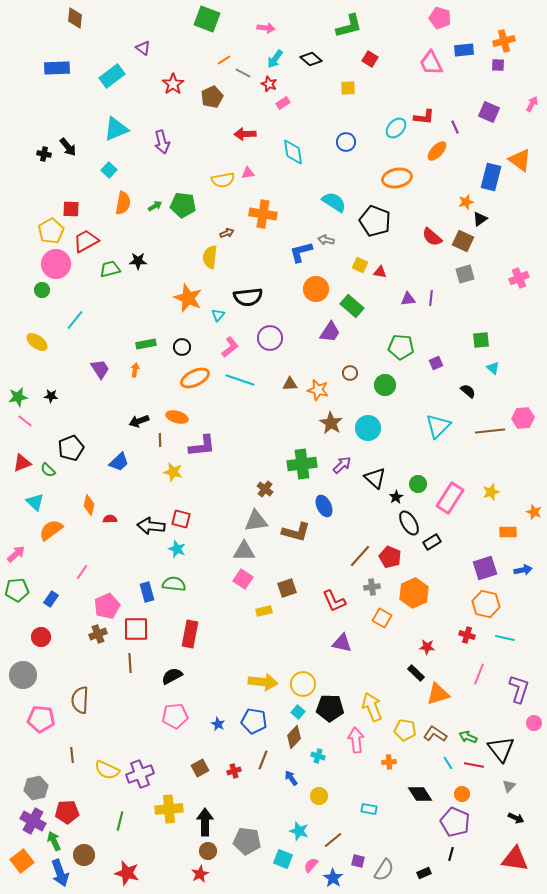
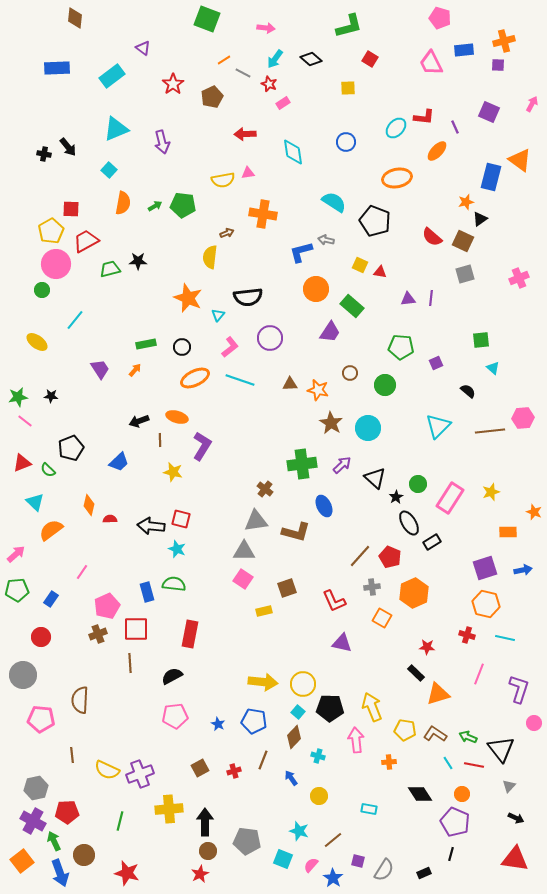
orange arrow at (135, 370): rotated 32 degrees clockwise
purple L-shape at (202, 446): rotated 52 degrees counterclockwise
